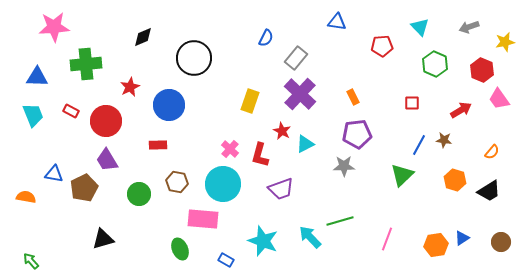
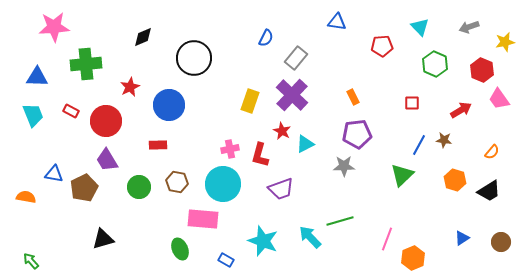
purple cross at (300, 94): moved 8 px left, 1 px down
pink cross at (230, 149): rotated 36 degrees clockwise
green circle at (139, 194): moved 7 px up
orange hexagon at (436, 245): moved 23 px left, 13 px down; rotated 15 degrees counterclockwise
